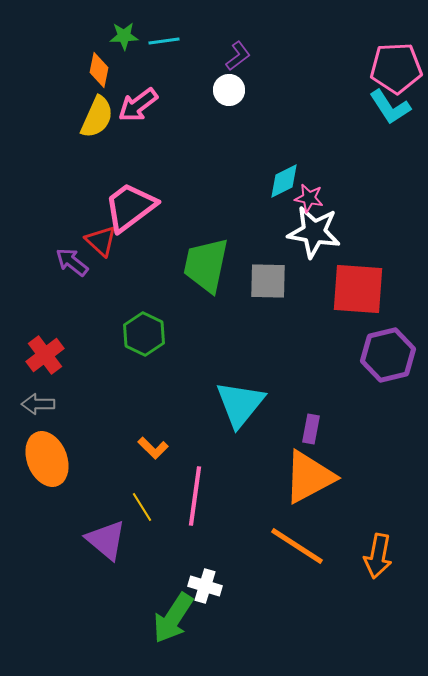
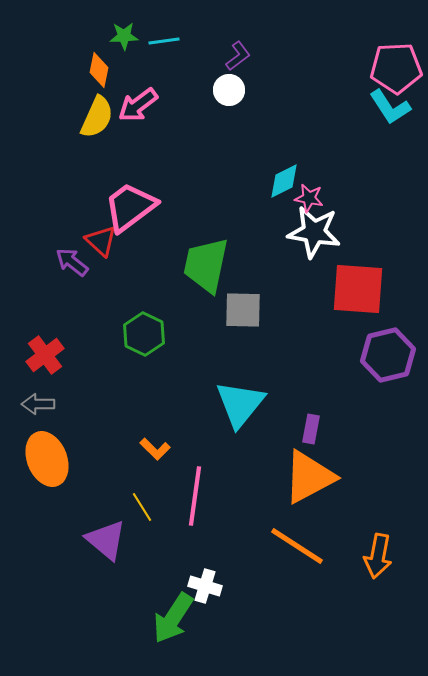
gray square: moved 25 px left, 29 px down
orange L-shape: moved 2 px right, 1 px down
